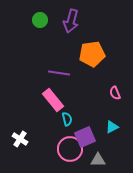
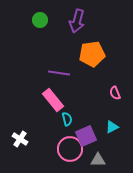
purple arrow: moved 6 px right
purple square: moved 1 px right, 1 px up
